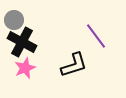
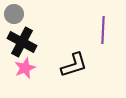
gray circle: moved 6 px up
purple line: moved 7 px right, 6 px up; rotated 40 degrees clockwise
